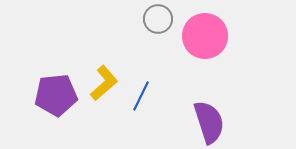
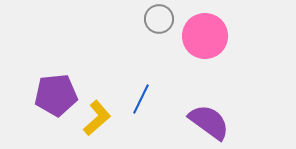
gray circle: moved 1 px right
yellow L-shape: moved 7 px left, 35 px down
blue line: moved 3 px down
purple semicircle: rotated 36 degrees counterclockwise
